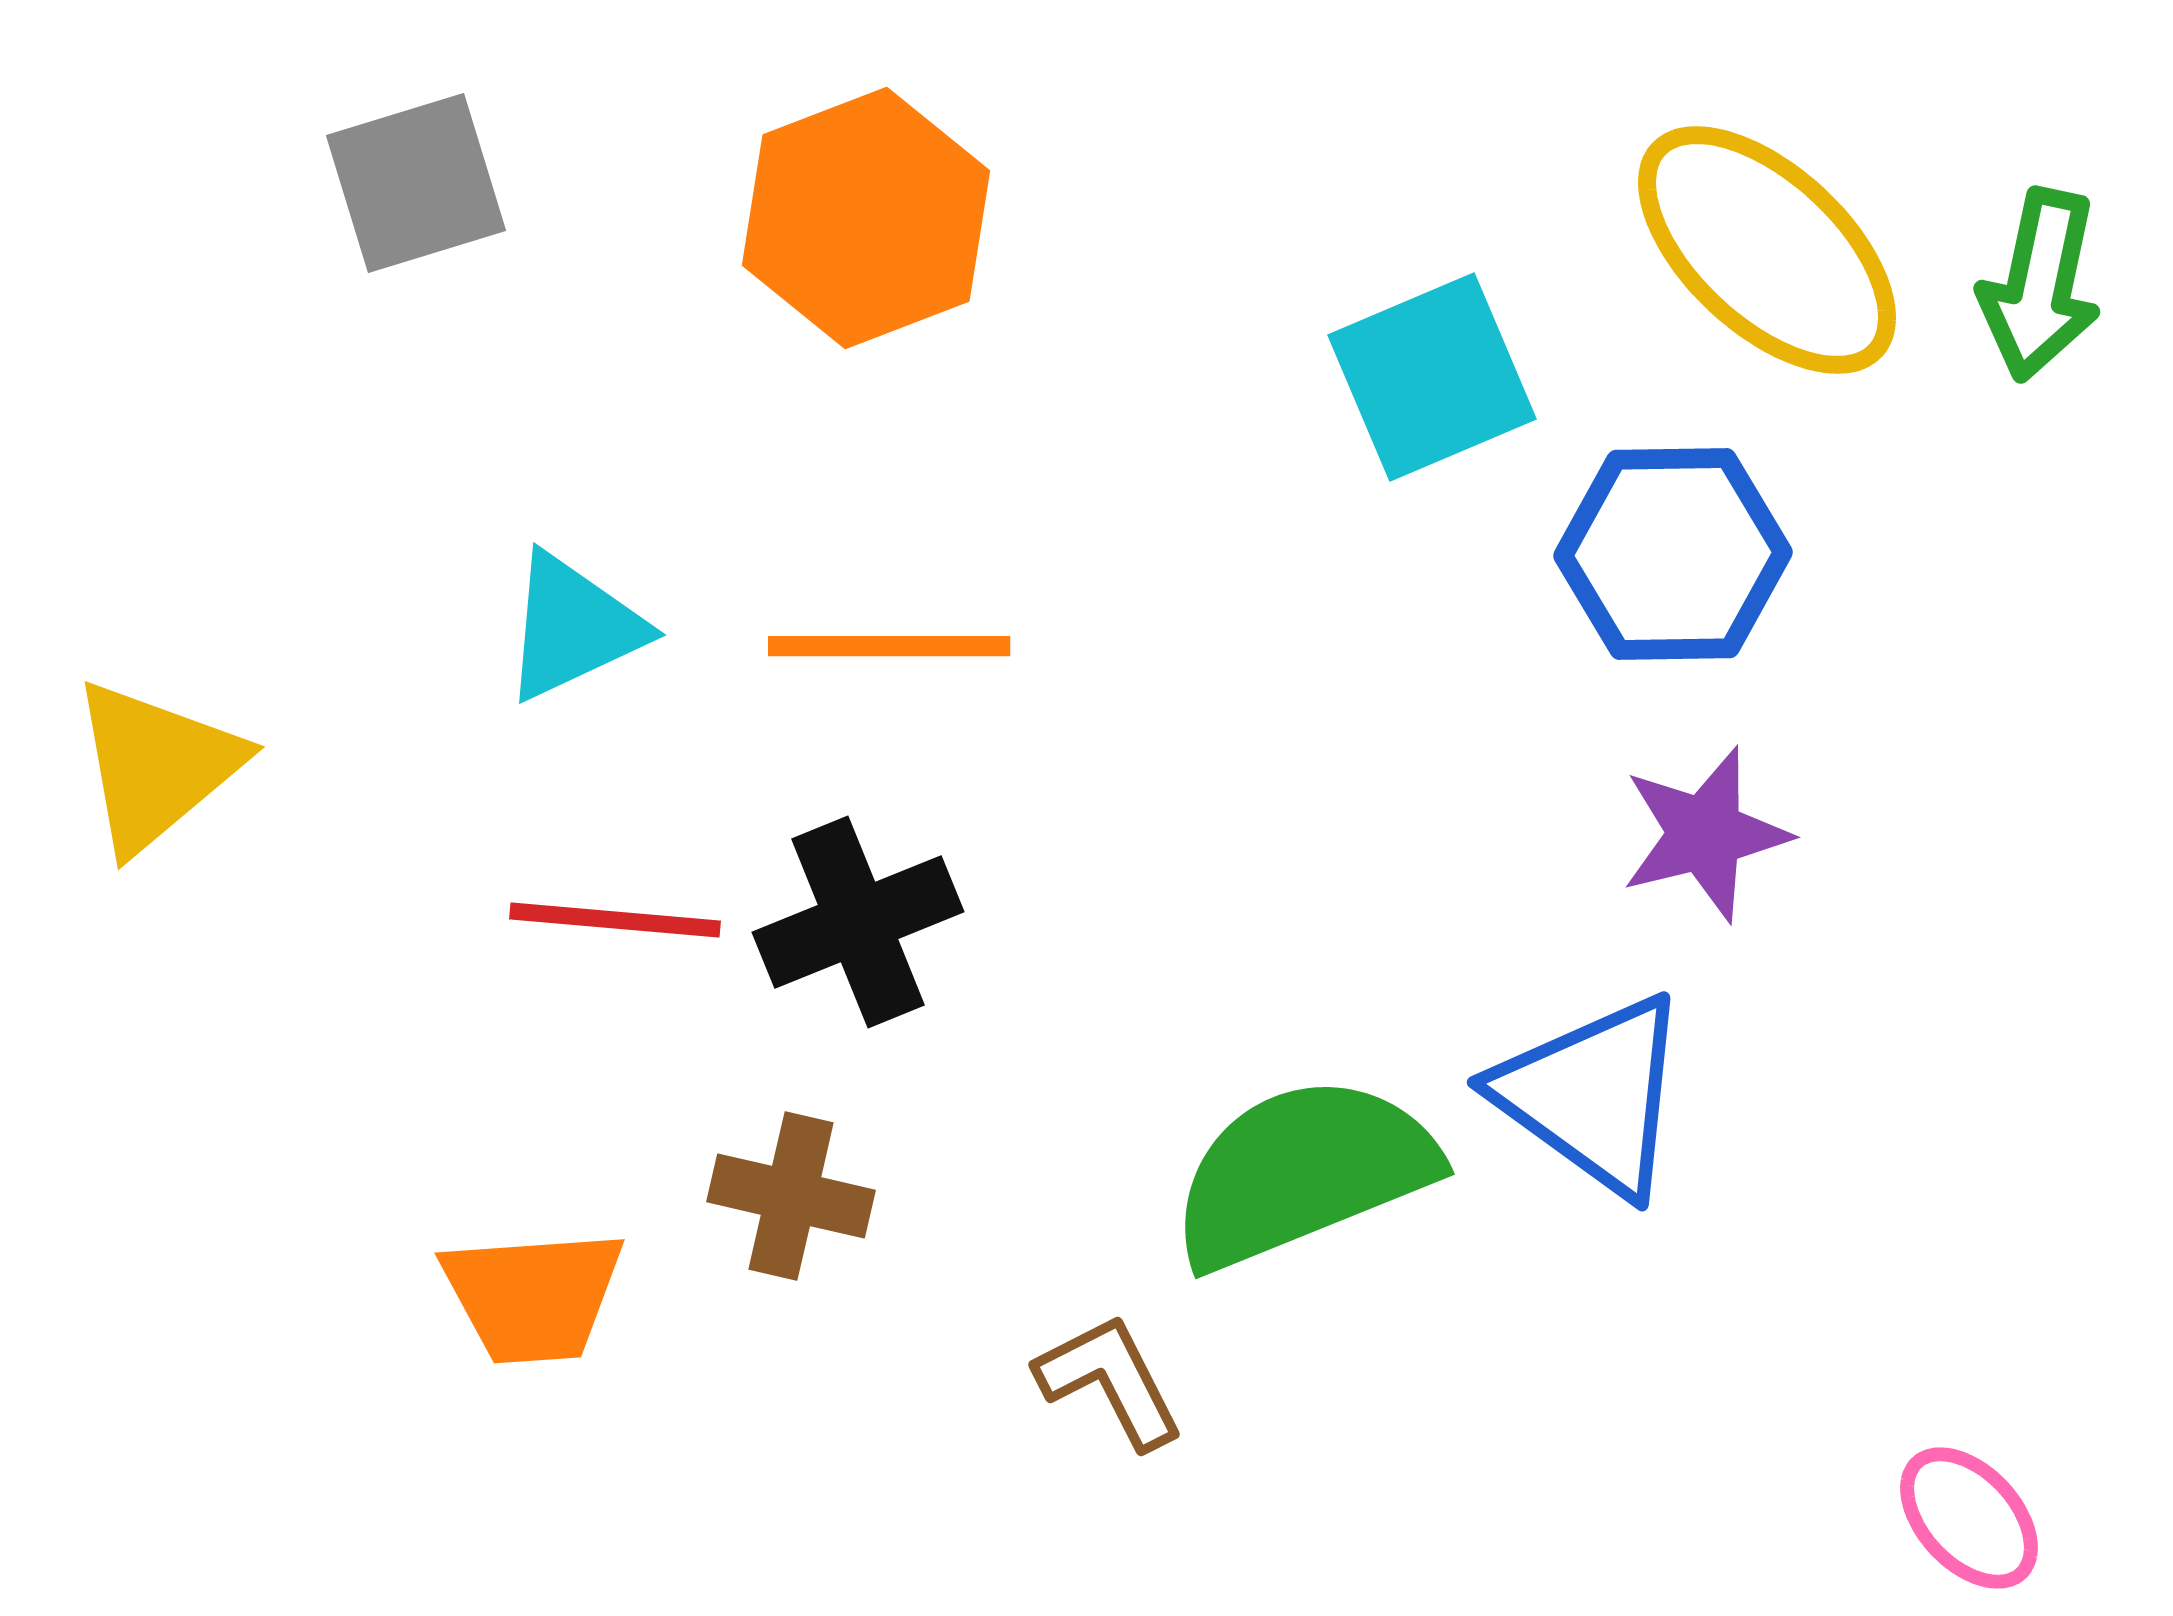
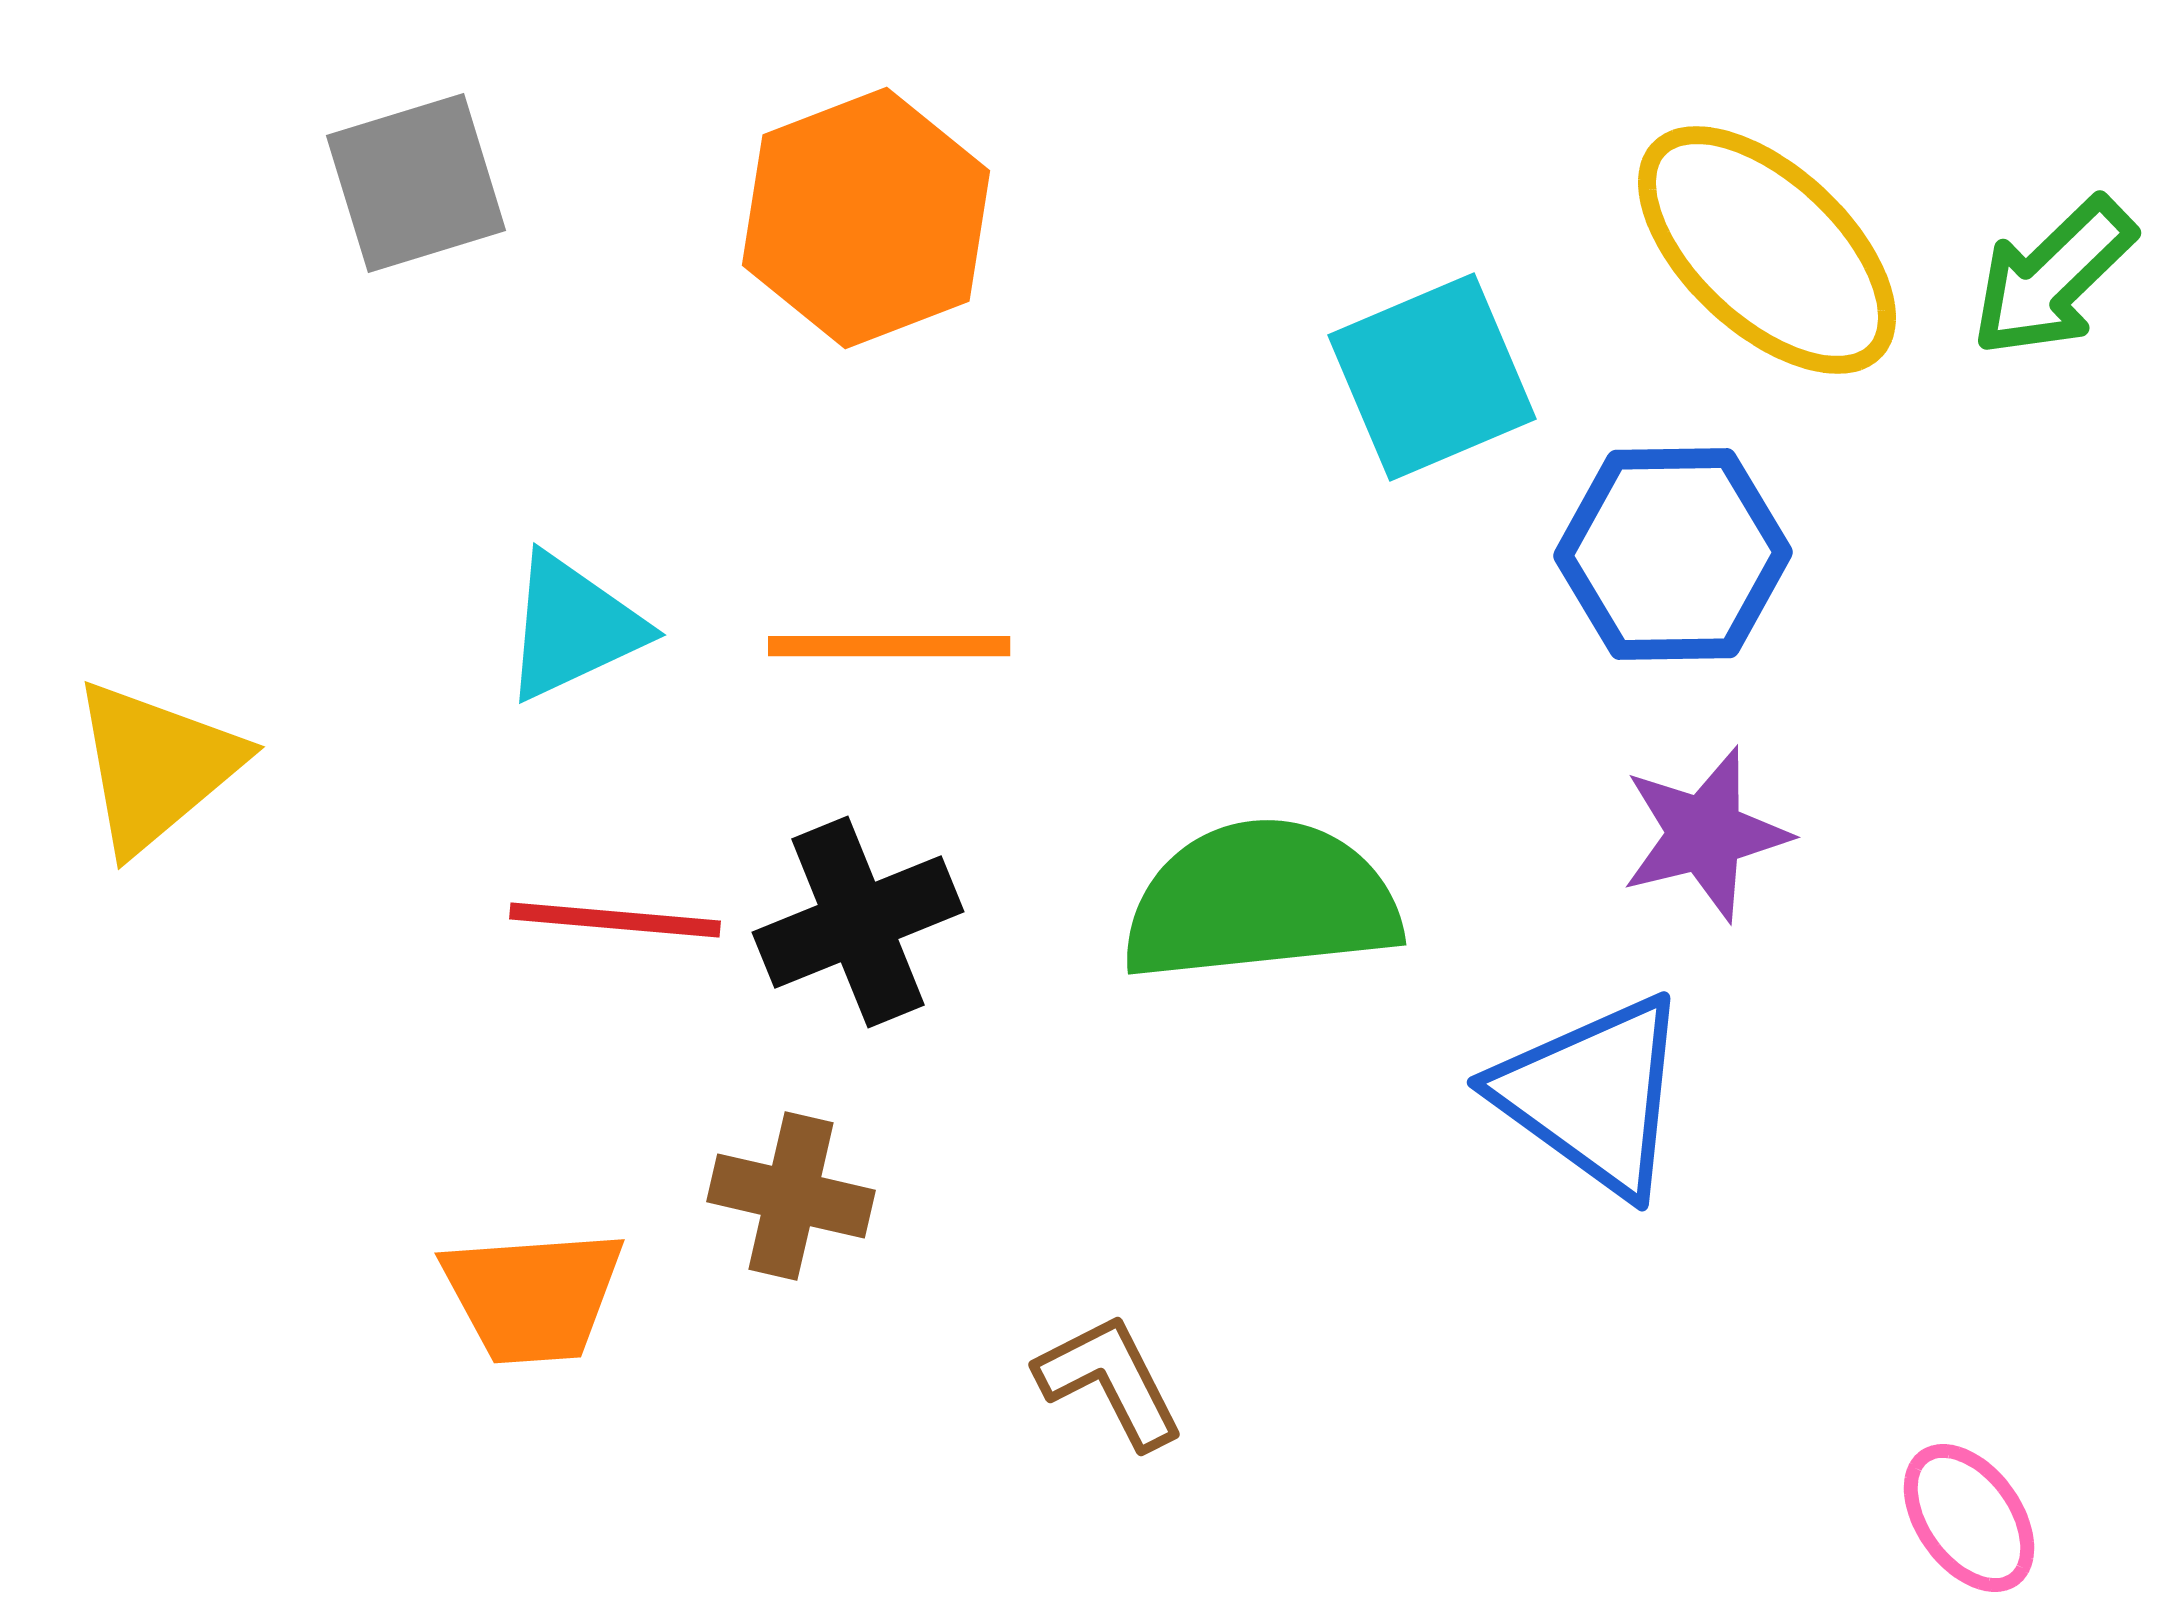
green arrow: moved 13 px right, 8 px up; rotated 34 degrees clockwise
green semicircle: moved 42 px left, 271 px up; rotated 16 degrees clockwise
pink ellipse: rotated 7 degrees clockwise
